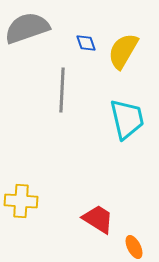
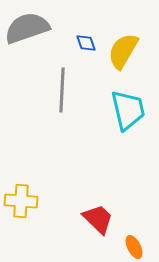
cyan trapezoid: moved 1 px right, 9 px up
red trapezoid: rotated 12 degrees clockwise
